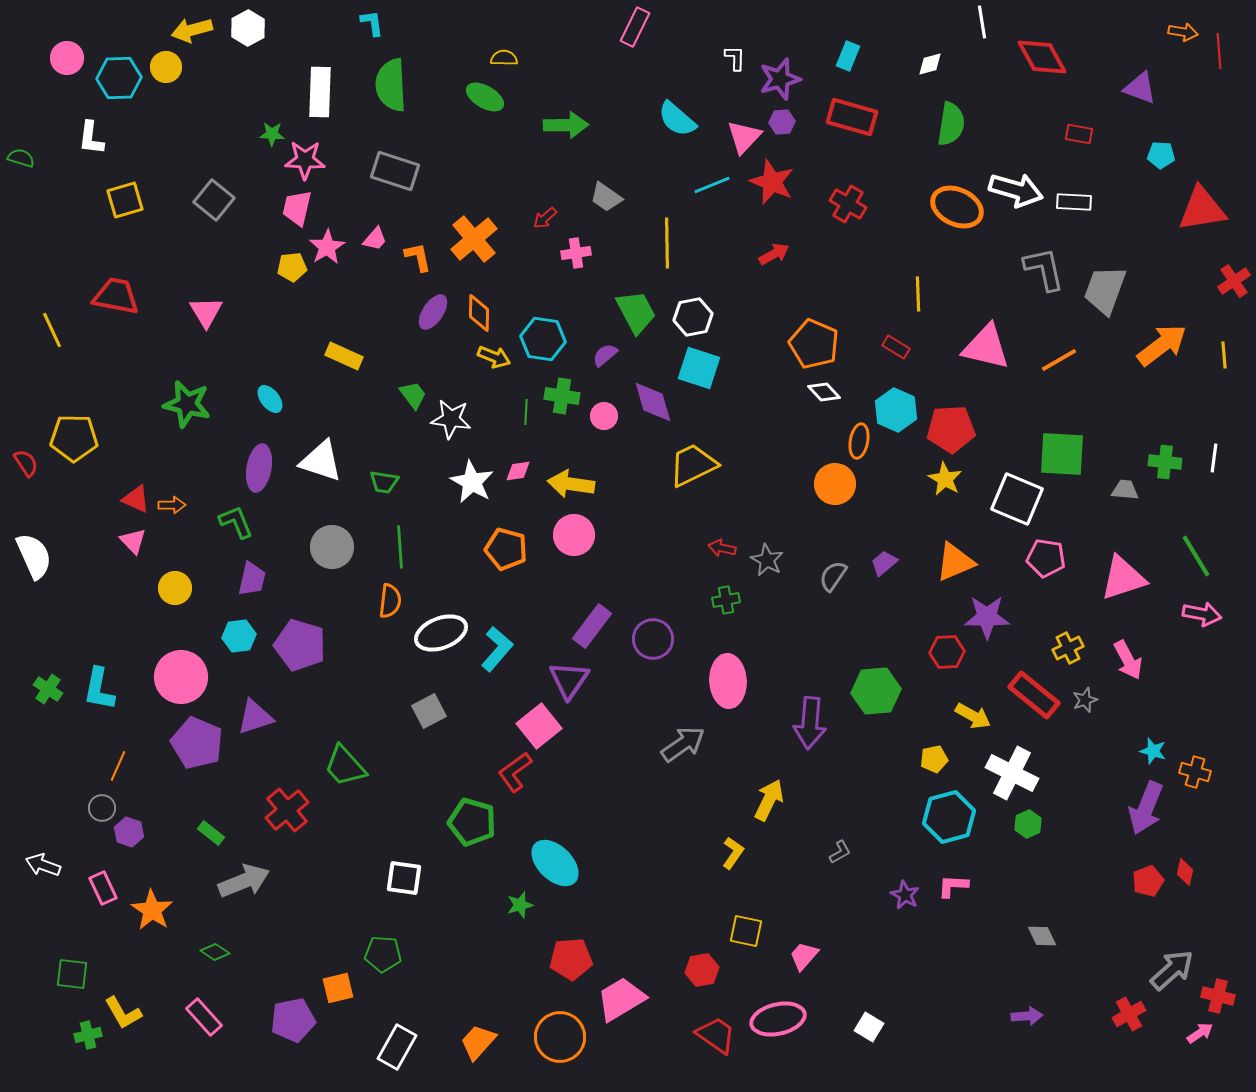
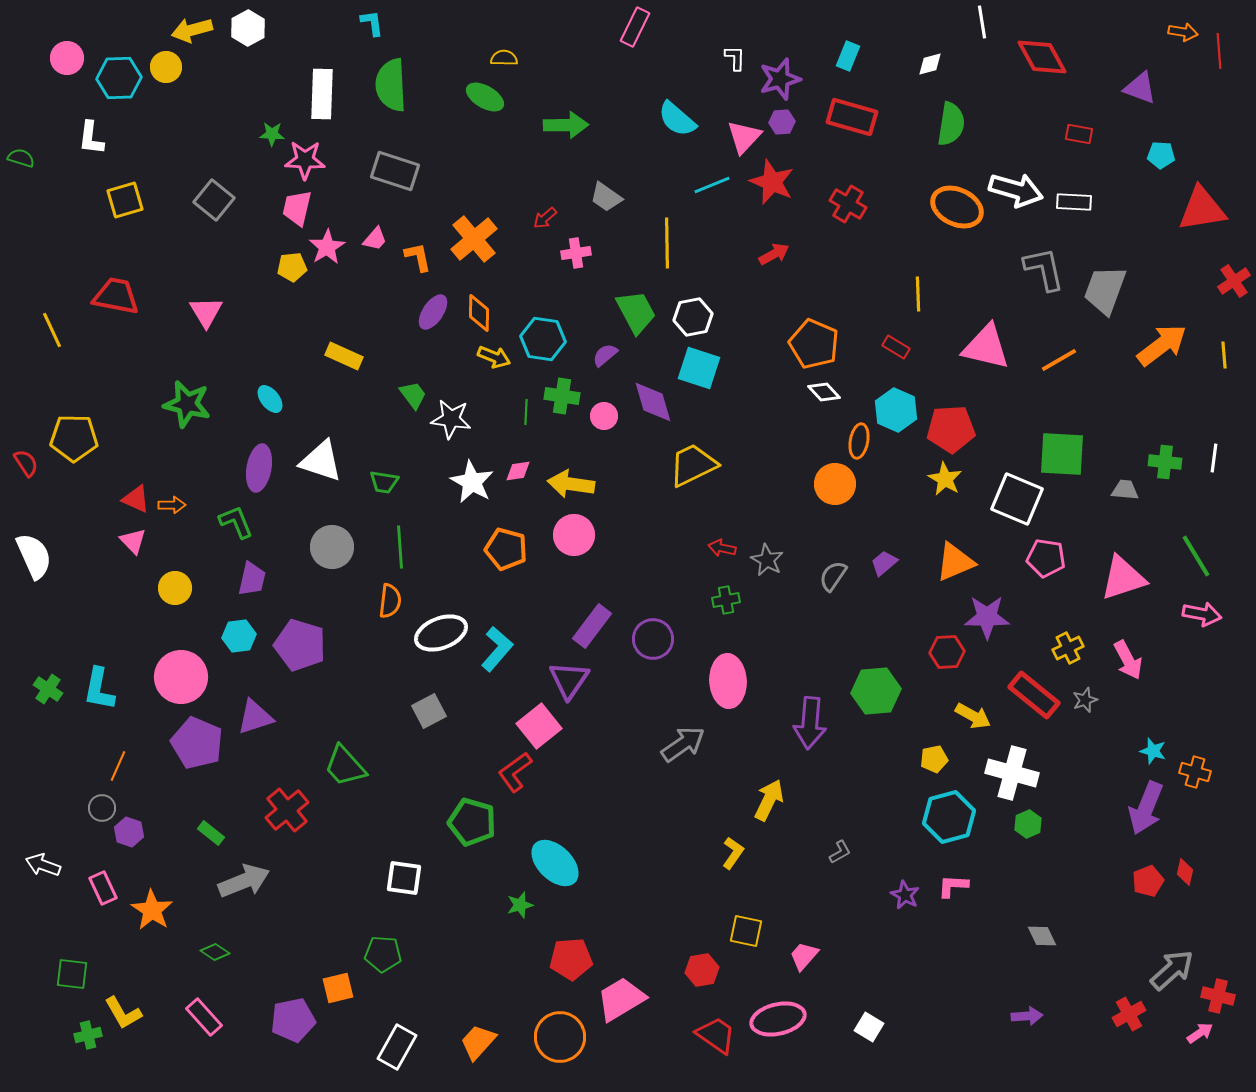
white rectangle at (320, 92): moved 2 px right, 2 px down
white cross at (1012, 773): rotated 12 degrees counterclockwise
